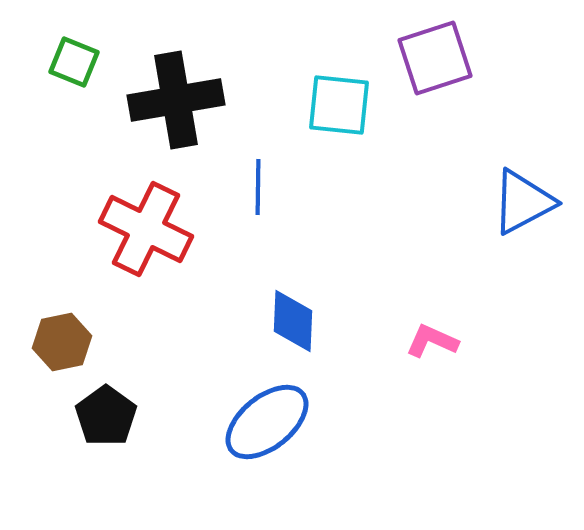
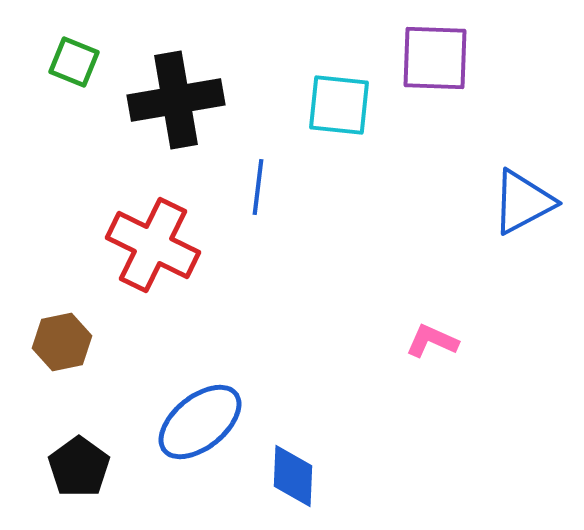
purple square: rotated 20 degrees clockwise
blue line: rotated 6 degrees clockwise
red cross: moved 7 px right, 16 px down
blue diamond: moved 155 px down
black pentagon: moved 27 px left, 51 px down
blue ellipse: moved 67 px left
